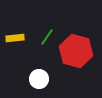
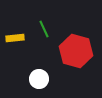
green line: moved 3 px left, 8 px up; rotated 60 degrees counterclockwise
